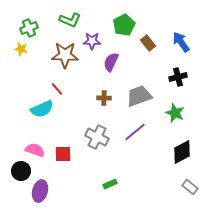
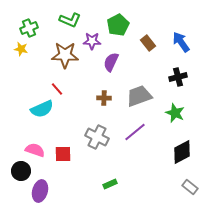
green pentagon: moved 6 px left
